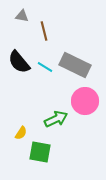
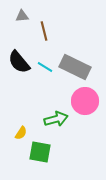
gray triangle: rotated 16 degrees counterclockwise
gray rectangle: moved 2 px down
green arrow: rotated 10 degrees clockwise
